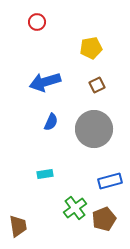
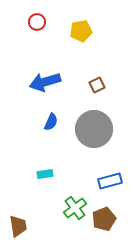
yellow pentagon: moved 10 px left, 17 px up
